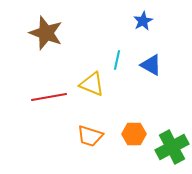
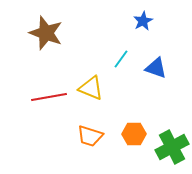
cyan line: moved 4 px right, 1 px up; rotated 24 degrees clockwise
blue triangle: moved 5 px right, 3 px down; rotated 10 degrees counterclockwise
yellow triangle: moved 1 px left, 4 px down
